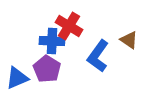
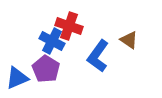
red cross: rotated 12 degrees counterclockwise
blue cross: rotated 25 degrees clockwise
purple pentagon: moved 1 px left
